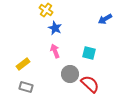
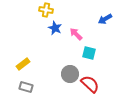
yellow cross: rotated 24 degrees counterclockwise
pink arrow: moved 21 px right, 17 px up; rotated 24 degrees counterclockwise
